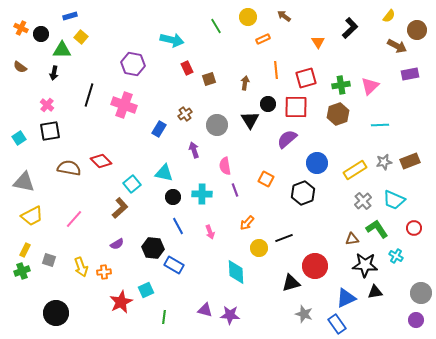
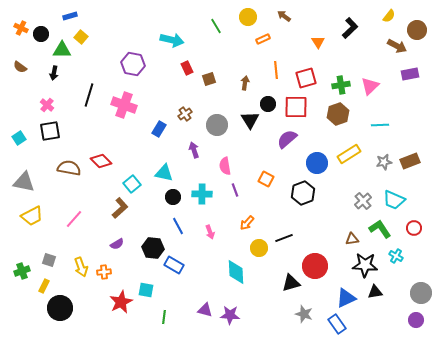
yellow rectangle at (355, 170): moved 6 px left, 16 px up
green L-shape at (377, 229): moved 3 px right
yellow rectangle at (25, 250): moved 19 px right, 36 px down
cyan square at (146, 290): rotated 35 degrees clockwise
black circle at (56, 313): moved 4 px right, 5 px up
